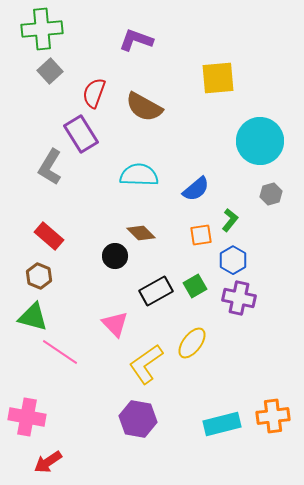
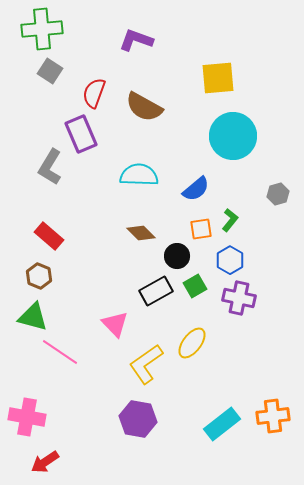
gray square: rotated 15 degrees counterclockwise
purple rectangle: rotated 9 degrees clockwise
cyan circle: moved 27 px left, 5 px up
gray hexagon: moved 7 px right
orange square: moved 6 px up
black circle: moved 62 px right
blue hexagon: moved 3 px left
cyan rectangle: rotated 24 degrees counterclockwise
red arrow: moved 3 px left
